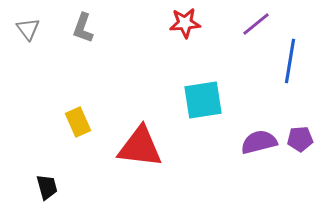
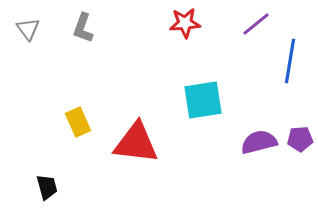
red triangle: moved 4 px left, 4 px up
